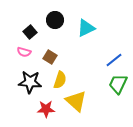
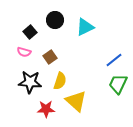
cyan triangle: moved 1 px left, 1 px up
brown square: rotated 24 degrees clockwise
yellow semicircle: moved 1 px down
